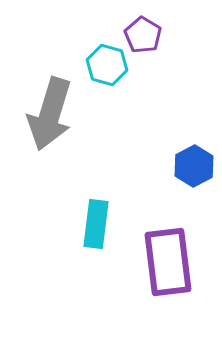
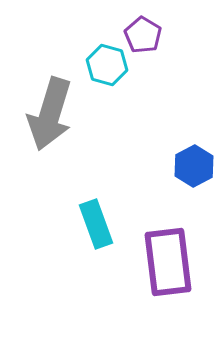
cyan rectangle: rotated 27 degrees counterclockwise
